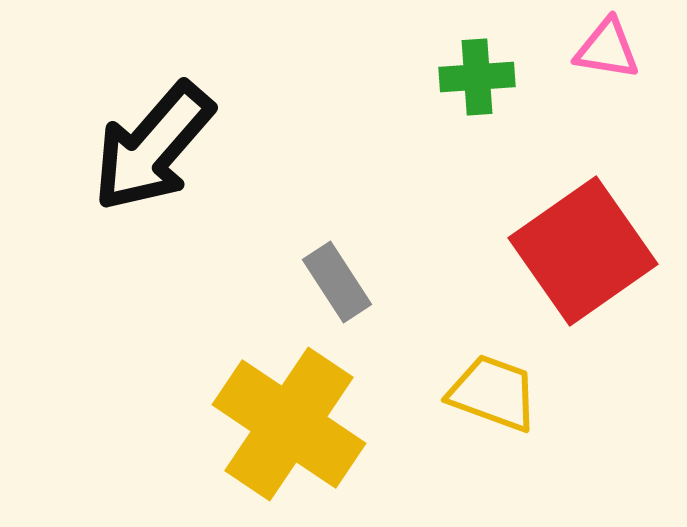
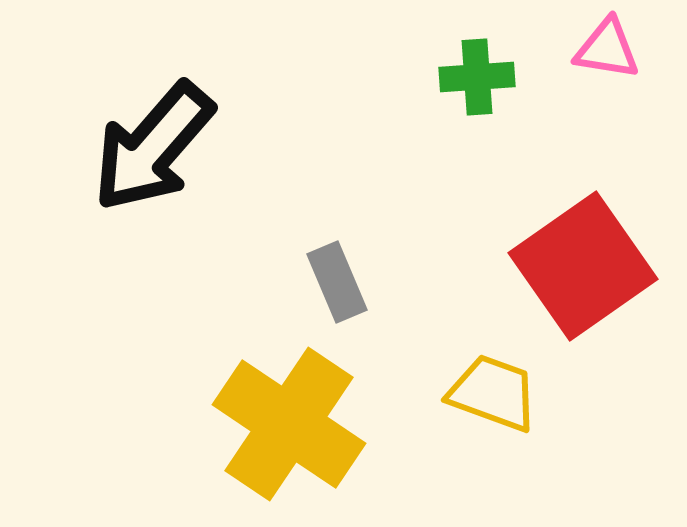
red square: moved 15 px down
gray rectangle: rotated 10 degrees clockwise
